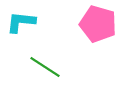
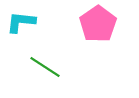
pink pentagon: rotated 21 degrees clockwise
